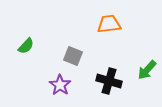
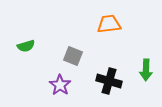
green semicircle: rotated 30 degrees clockwise
green arrow: moved 1 px left; rotated 40 degrees counterclockwise
